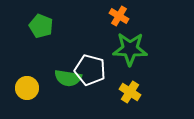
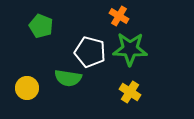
white pentagon: moved 18 px up
